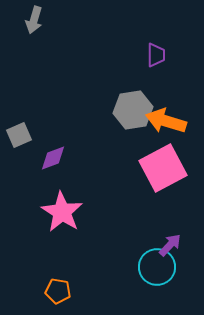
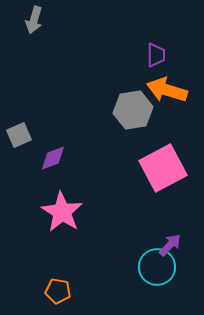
orange arrow: moved 1 px right, 31 px up
